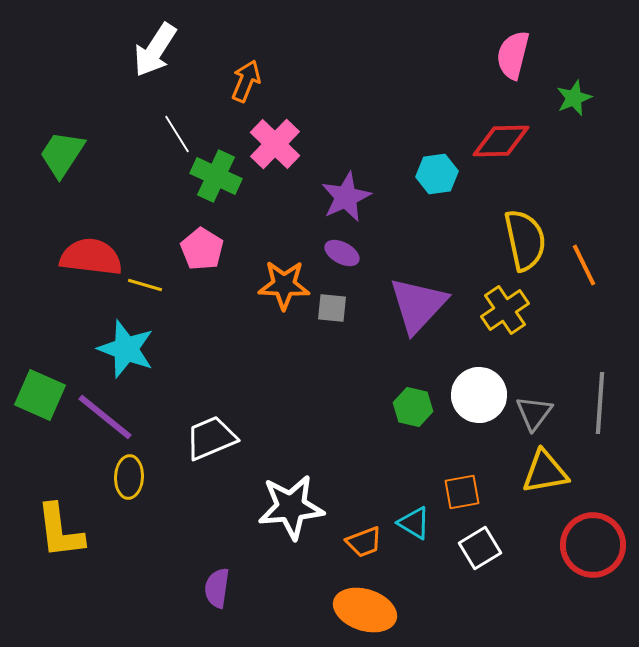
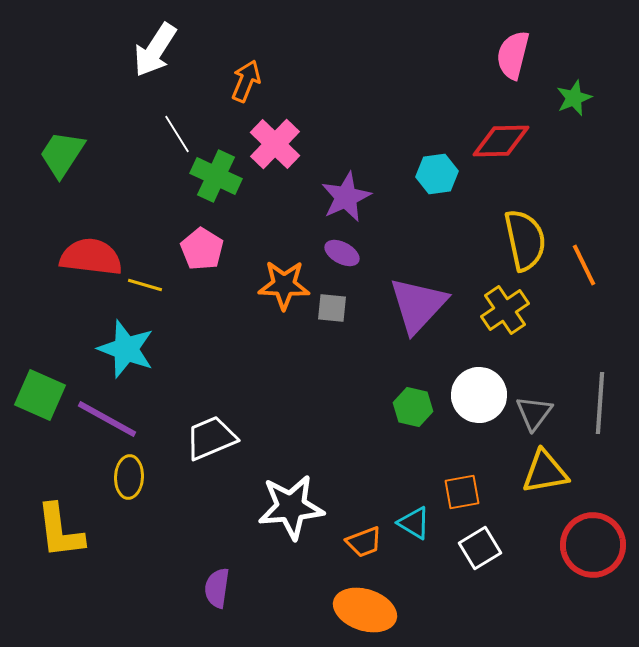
purple line: moved 2 px right, 2 px down; rotated 10 degrees counterclockwise
